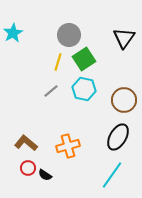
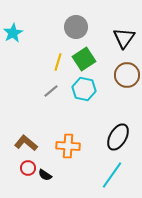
gray circle: moved 7 px right, 8 px up
brown circle: moved 3 px right, 25 px up
orange cross: rotated 20 degrees clockwise
